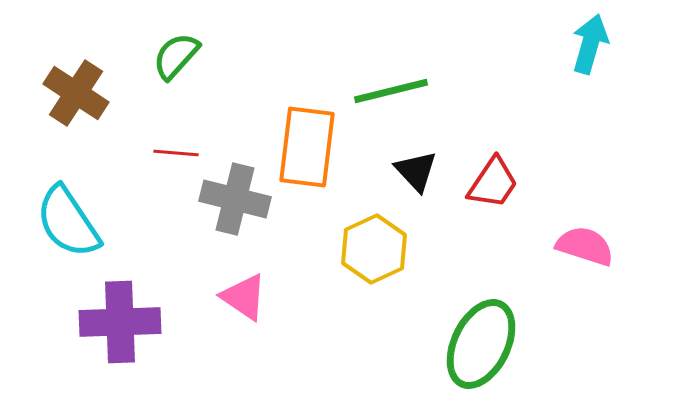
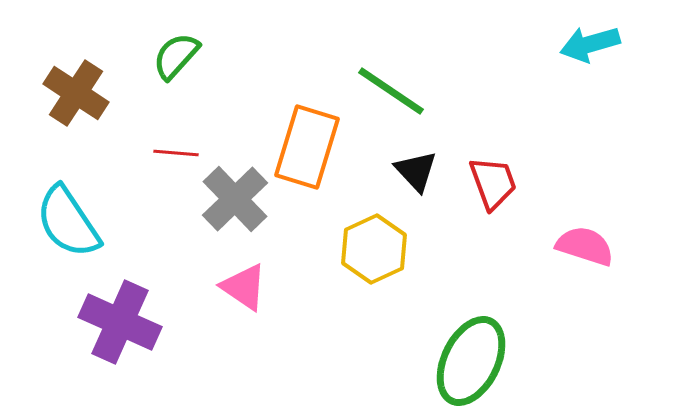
cyan arrow: rotated 122 degrees counterclockwise
green line: rotated 48 degrees clockwise
orange rectangle: rotated 10 degrees clockwise
red trapezoid: rotated 54 degrees counterclockwise
gray cross: rotated 32 degrees clockwise
pink triangle: moved 10 px up
purple cross: rotated 26 degrees clockwise
green ellipse: moved 10 px left, 17 px down
